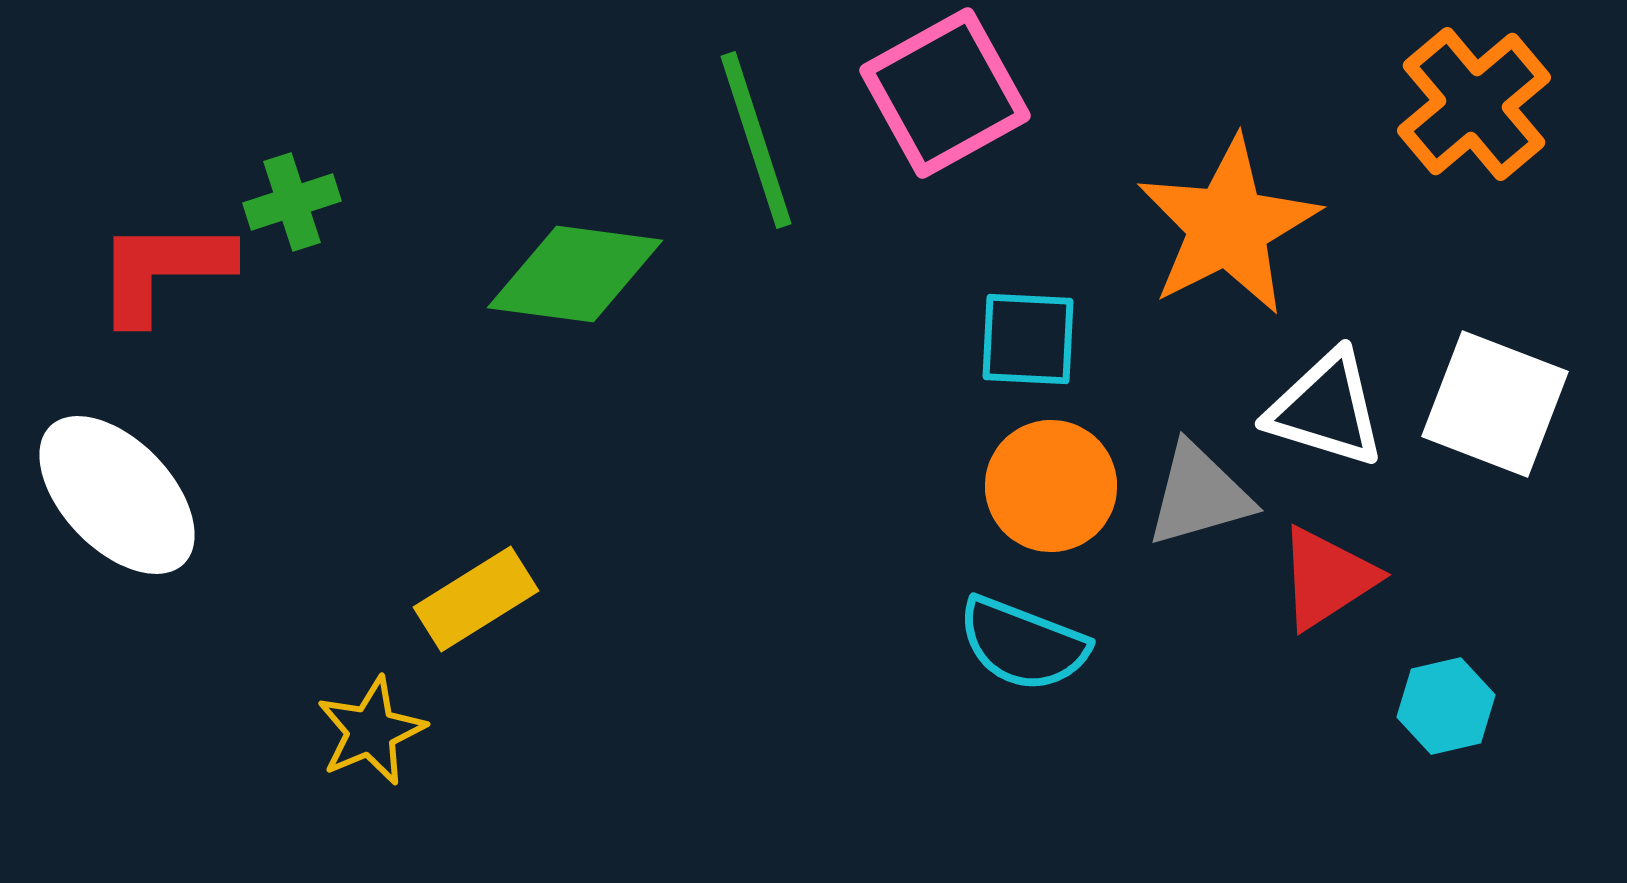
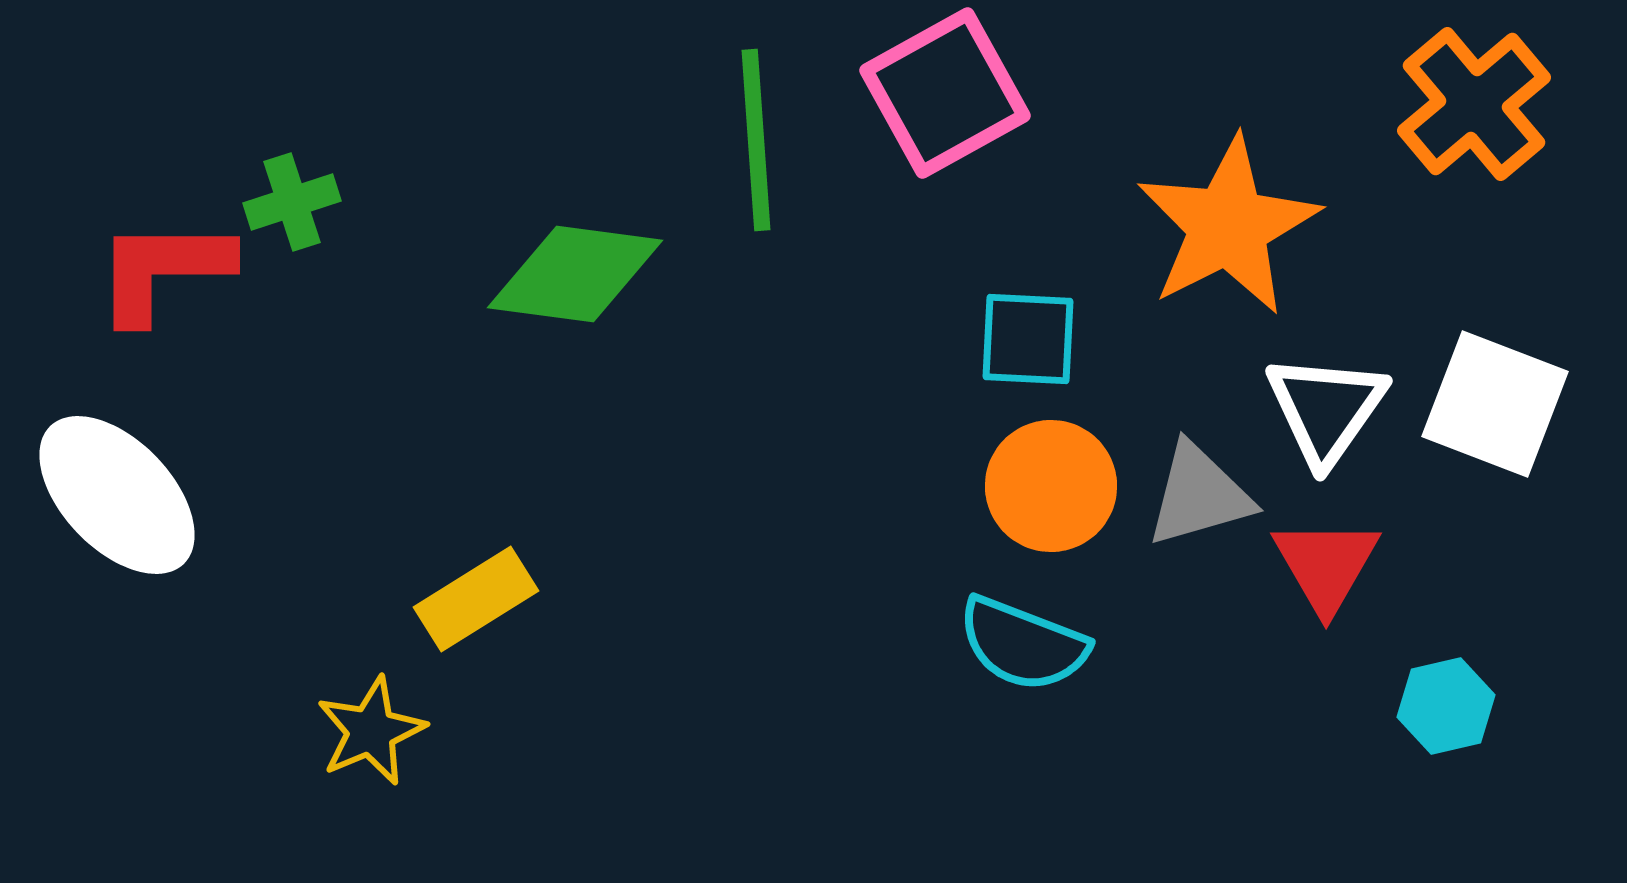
green line: rotated 14 degrees clockwise
white triangle: rotated 48 degrees clockwise
red triangle: moved 1 px left, 13 px up; rotated 27 degrees counterclockwise
